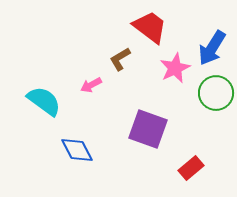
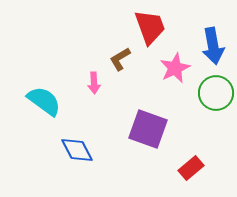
red trapezoid: rotated 33 degrees clockwise
blue arrow: moved 1 px right, 2 px up; rotated 42 degrees counterclockwise
pink arrow: moved 3 px right, 2 px up; rotated 65 degrees counterclockwise
